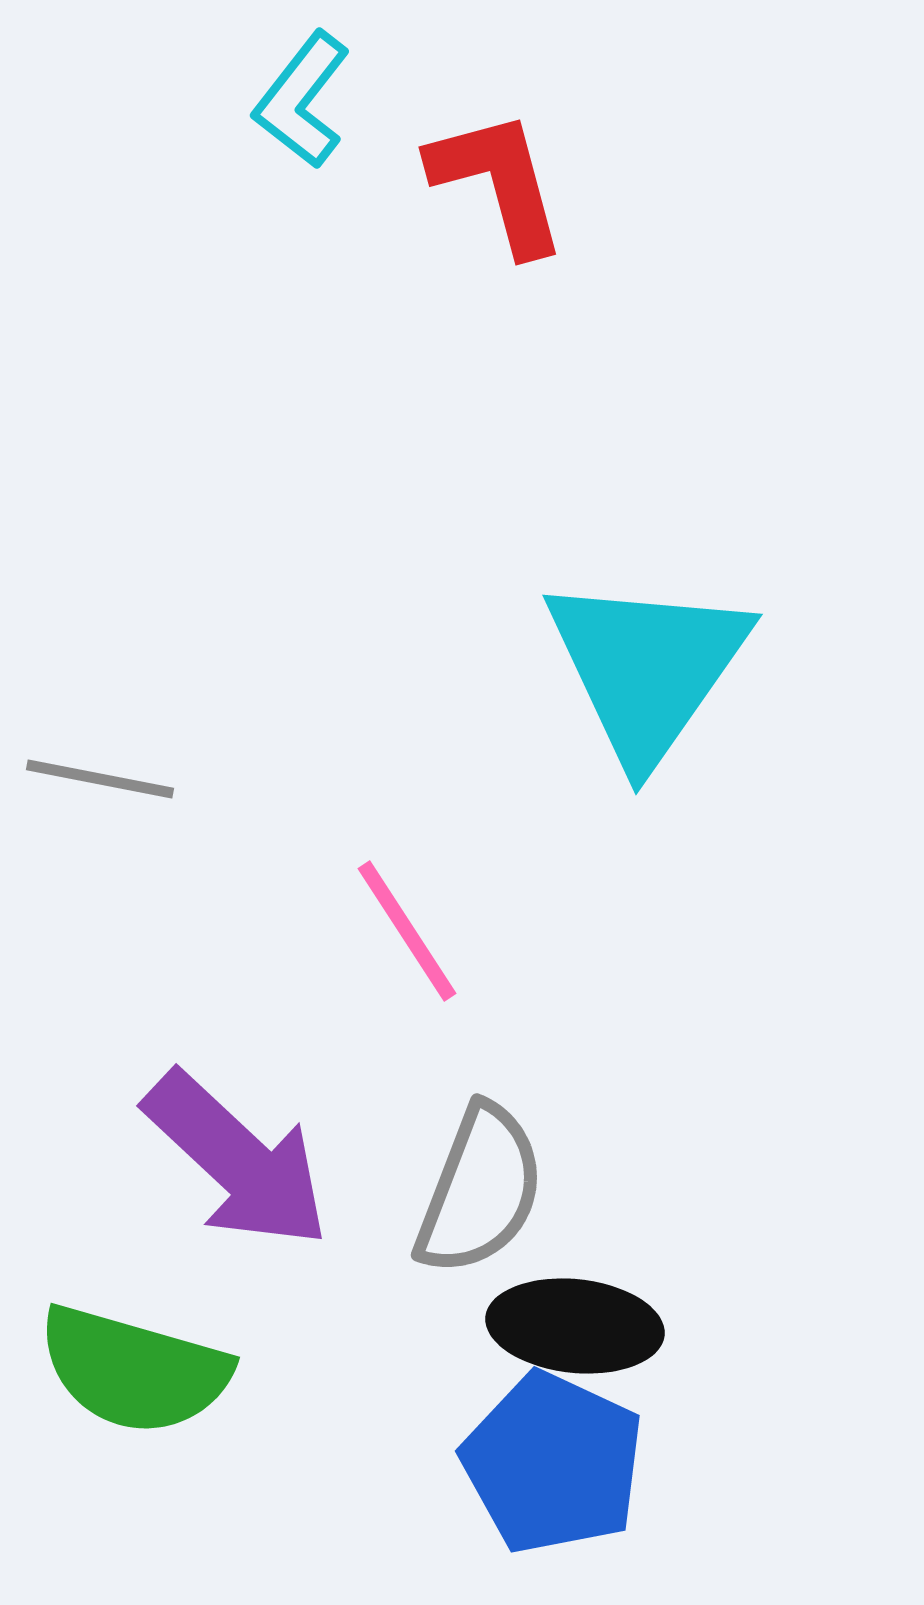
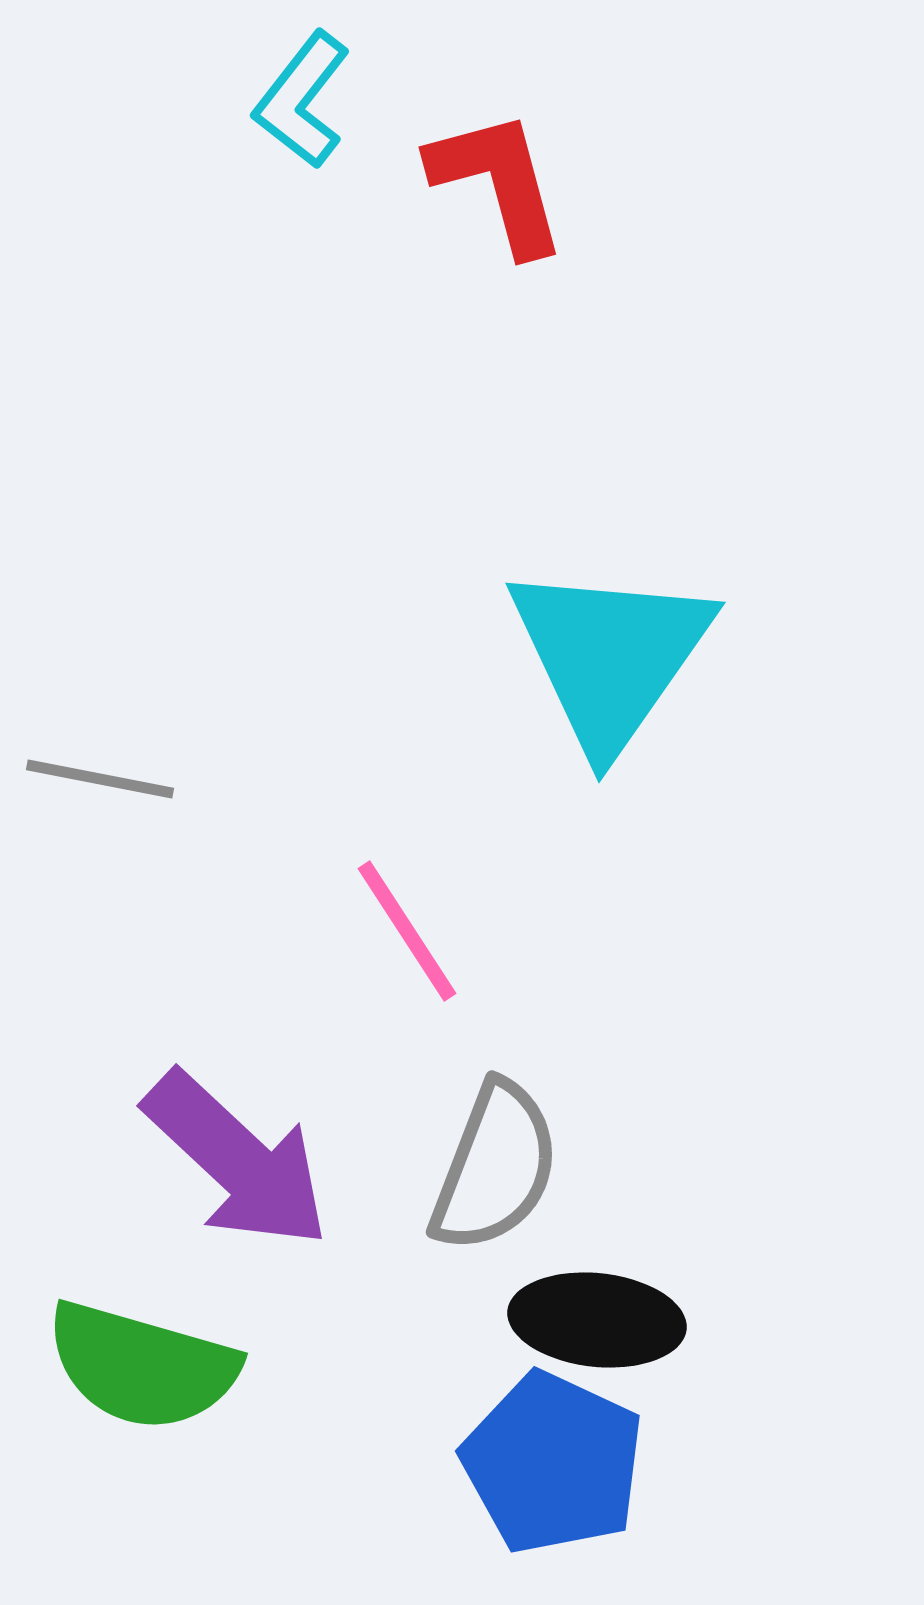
cyan triangle: moved 37 px left, 12 px up
gray semicircle: moved 15 px right, 23 px up
black ellipse: moved 22 px right, 6 px up
green semicircle: moved 8 px right, 4 px up
